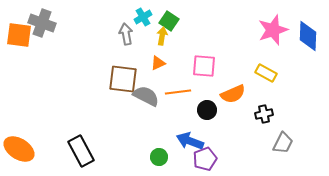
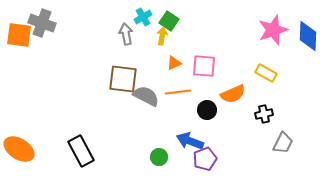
orange triangle: moved 16 px right
